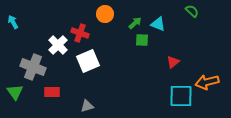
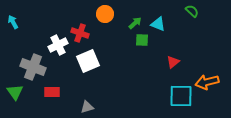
white cross: rotated 18 degrees clockwise
gray triangle: moved 1 px down
